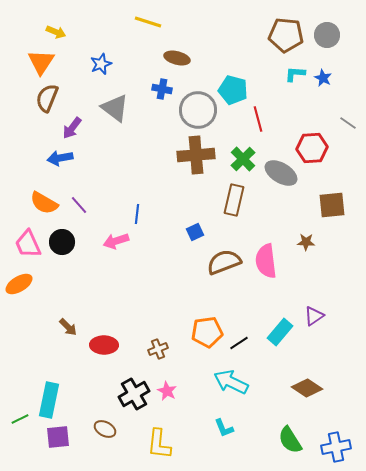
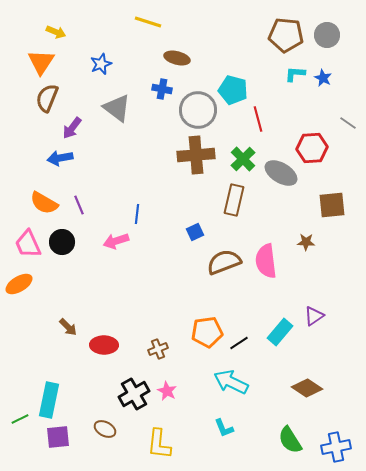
gray triangle at (115, 108): moved 2 px right
purple line at (79, 205): rotated 18 degrees clockwise
